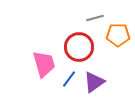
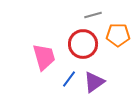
gray line: moved 2 px left, 3 px up
red circle: moved 4 px right, 3 px up
pink trapezoid: moved 7 px up
